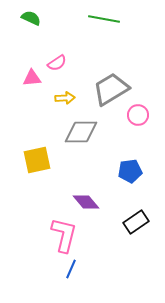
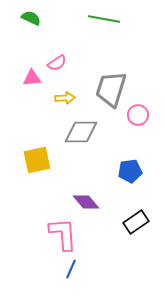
gray trapezoid: rotated 42 degrees counterclockwise
pink L-shape: moved 1 px left, 1 px up; rotated 18 degrees counterclockwise
